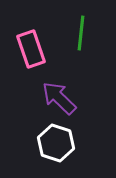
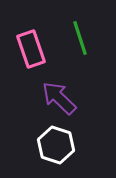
green line: moved 1 px left, 5 px down; rotated 24 degrees counterclockwise
white hexagon: moved 2 px down
